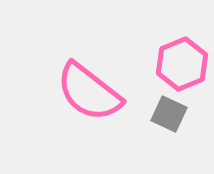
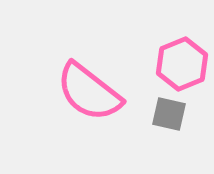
gray square: rotated 12 degrees counterclockwise
